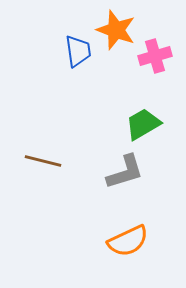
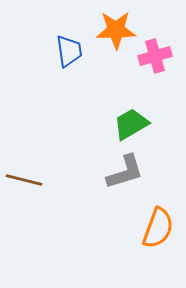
orange star: rotated 21 degrees counterclockwise
blue trapezoid: moved 9 px left
green trapezoid: moved 12 px left
brown line: moved 19 px left, 19 px down
orange semicircle: moved 30 px right, 13 px up; rotated 45 degrees counterclockwise
